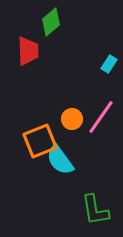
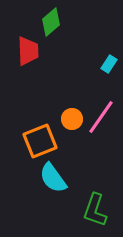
cyan semicircle: moved 7 px left, 18 px down
green L-shape: rotated 28 degrees clockwise
